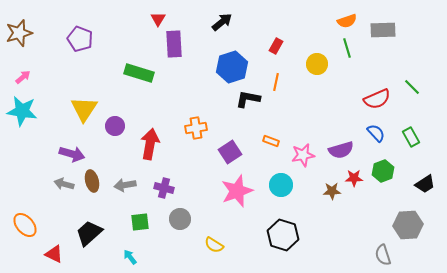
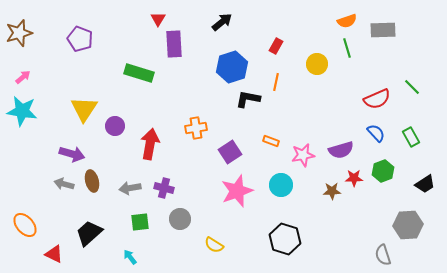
gray arrow at (125, 185): moved 5 px right, 3 px down
black hexagon at (283, 235): moved 2 px right, 4 px down
